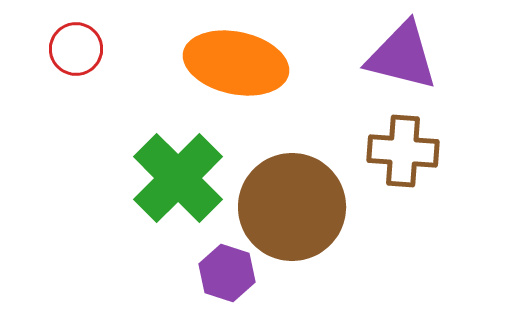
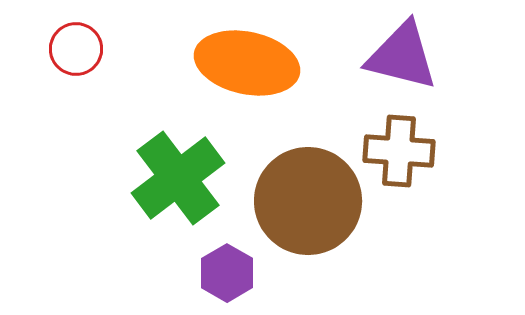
orange ellipse: moved 11 px right
brown cross: moved 4 px left
green cross: rotated 8 degrees clockwise
brown circle: moved 16 px right, 6 px up
purple hexagon: rotated 12 degrees clockwise
